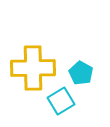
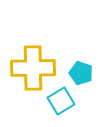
cyan pentagon: rotated 10 degrees counterclockwise
